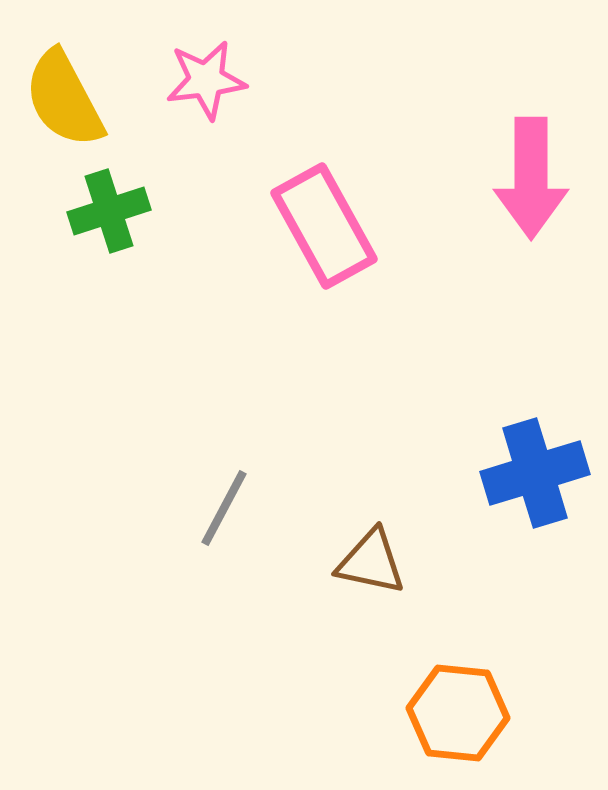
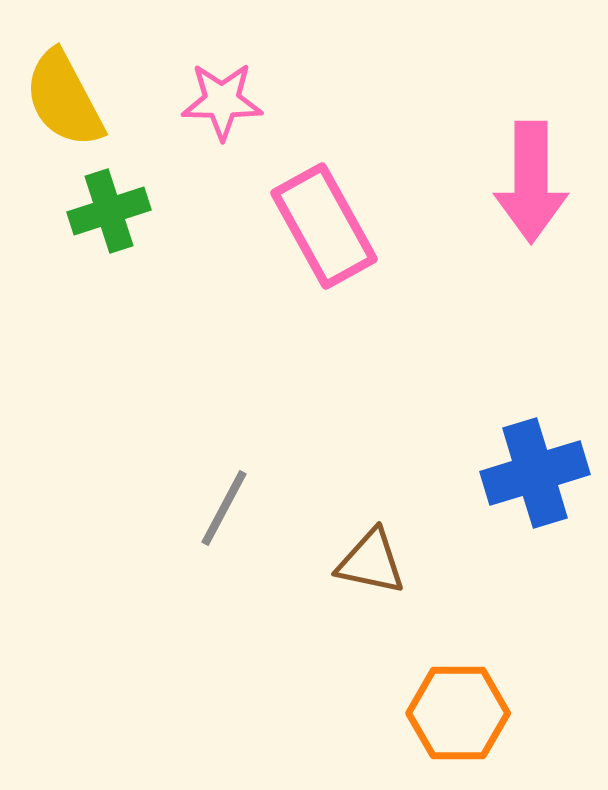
pink star: moved 16 px right, 21 px down; rotated 8 degrees clockwise
pink arrow: moved 4 px down
orange hexagon: rotated 6 degrees counterclockwise
